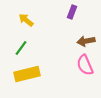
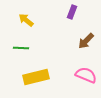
brown arrow: rotated 36 degrees counterclockwise
green line: rotated 56 degrees clockwise
pink semicircle: moved 1 px right, 10 px down; rotated 135 degrees clockwise
yellow rectangle: moved 9 px right, 3 px down
